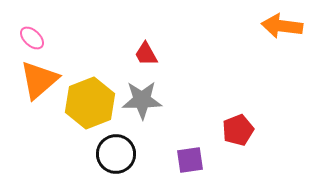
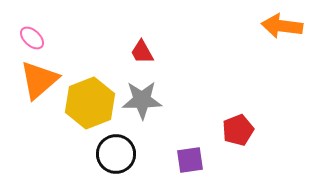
red trapezoid: moved 4 px left, 2 px up
